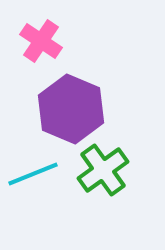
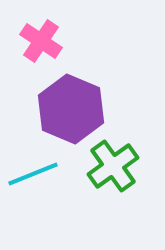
green cross: moved 10 px right, 4 px up
